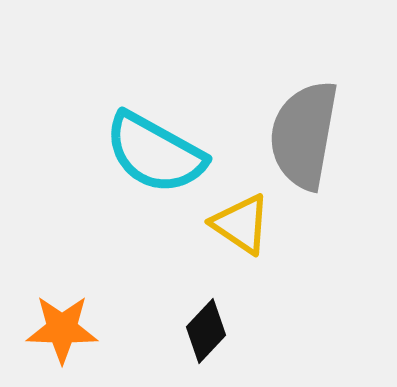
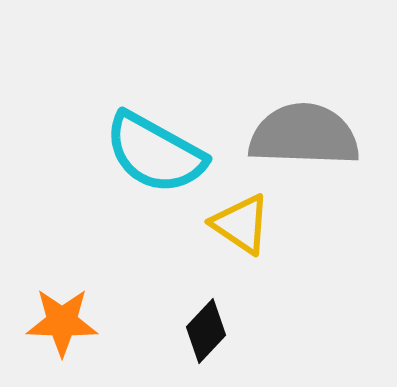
gray semicircle: rotated 82 degrees clockwise
orange star: moved 7 px up
